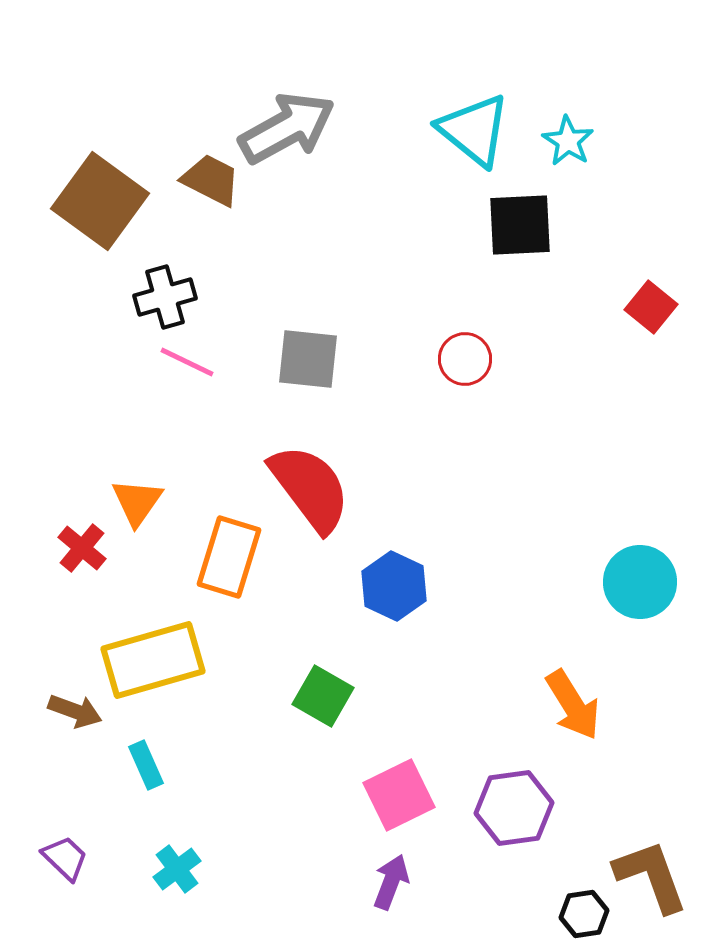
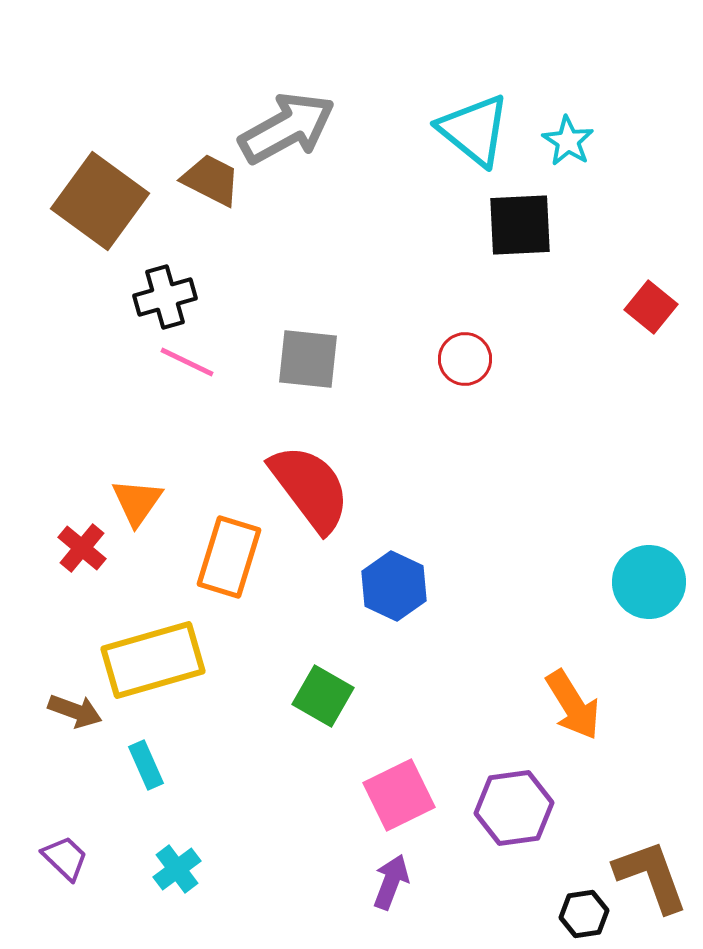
cyan circle: moved 9 px right
